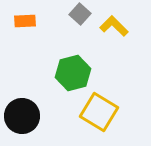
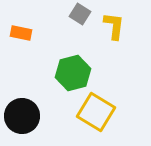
gray square: rotated 10 degrees counterclockwise
orange rectangle: moved 4 px left, 12 px down; rotated 15 degrees clockwise
yellow L-shape: rotated 52 degrees clockwise
yellow square: moved 3 px left
